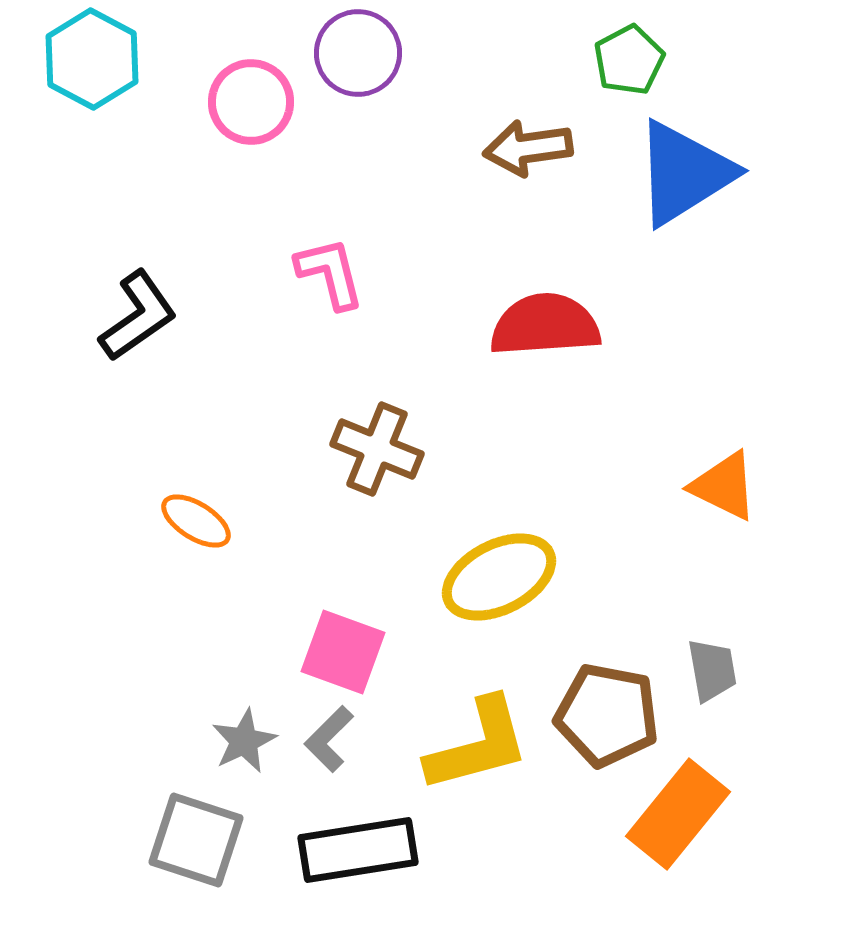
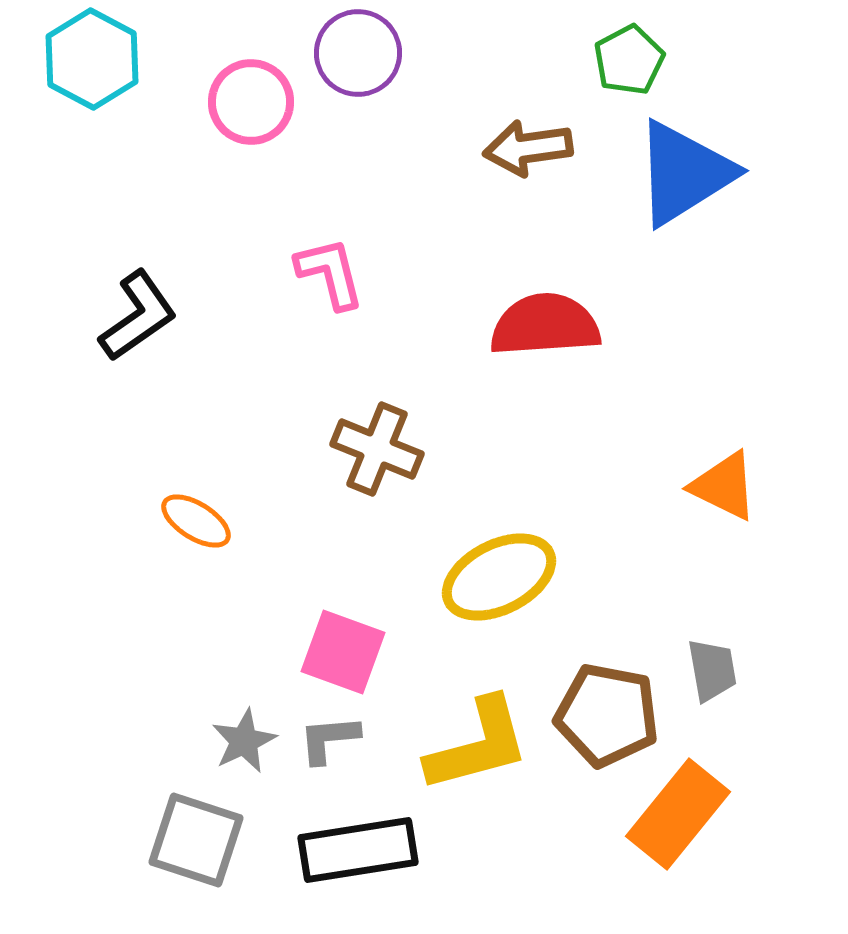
gray L-shape: rotated 40 degrees clockwise
